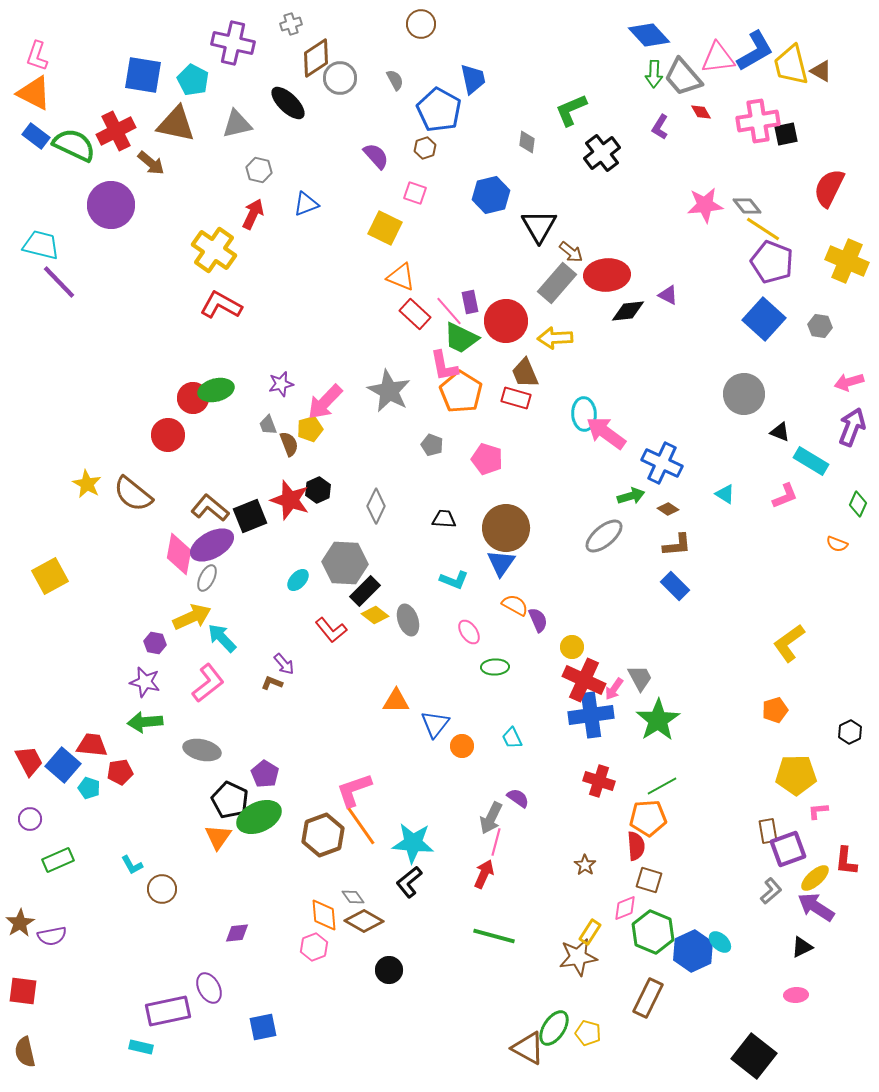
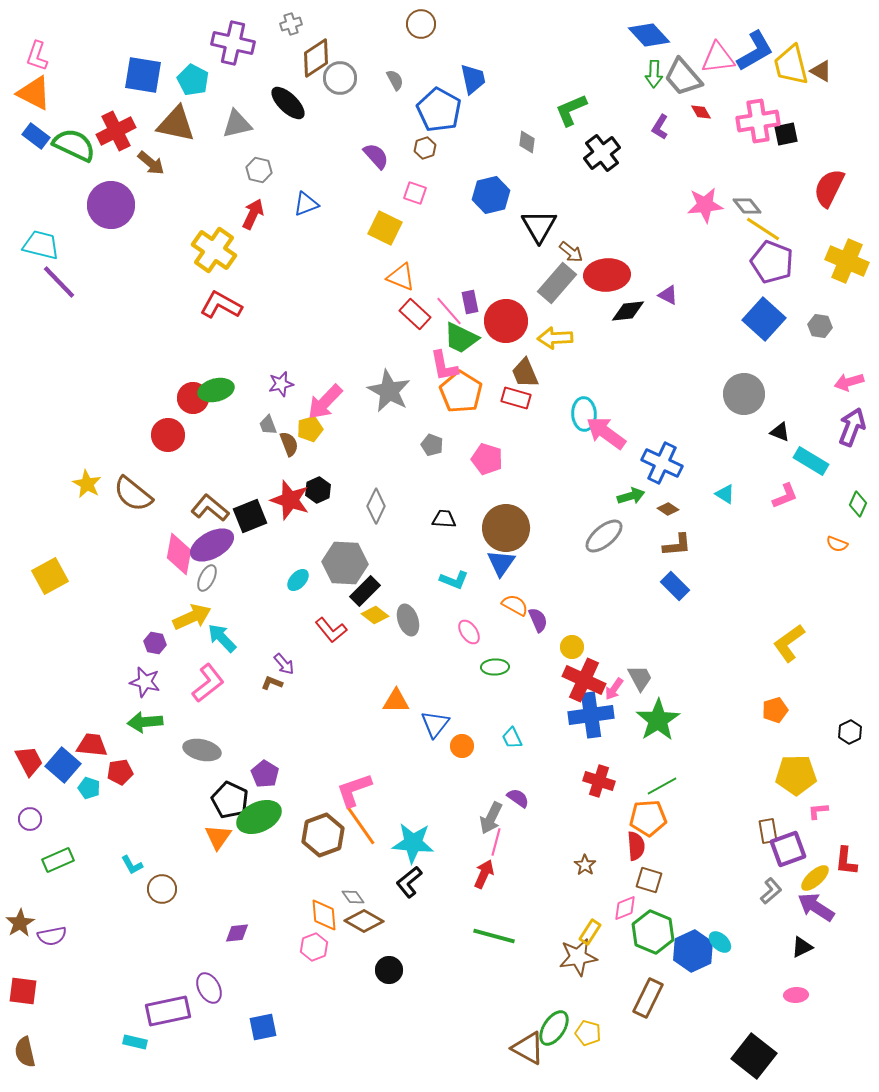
cyan rectangle at (141, 1047): moved 6 px left, 5 px up
